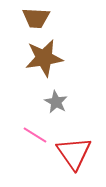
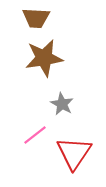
gray star: moved 6 px right, 2 px down
pink line: rotated 70 degrees counterclockwise
red triangle: rotated 9 degrees clockwise
